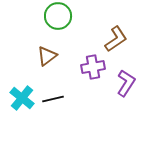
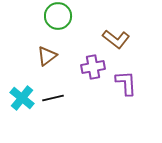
brown L-shape: rotated 72 degrees clockwise
purple L-shape: rotated 36 degrees counterclockwise
black line: moved 1 px up
